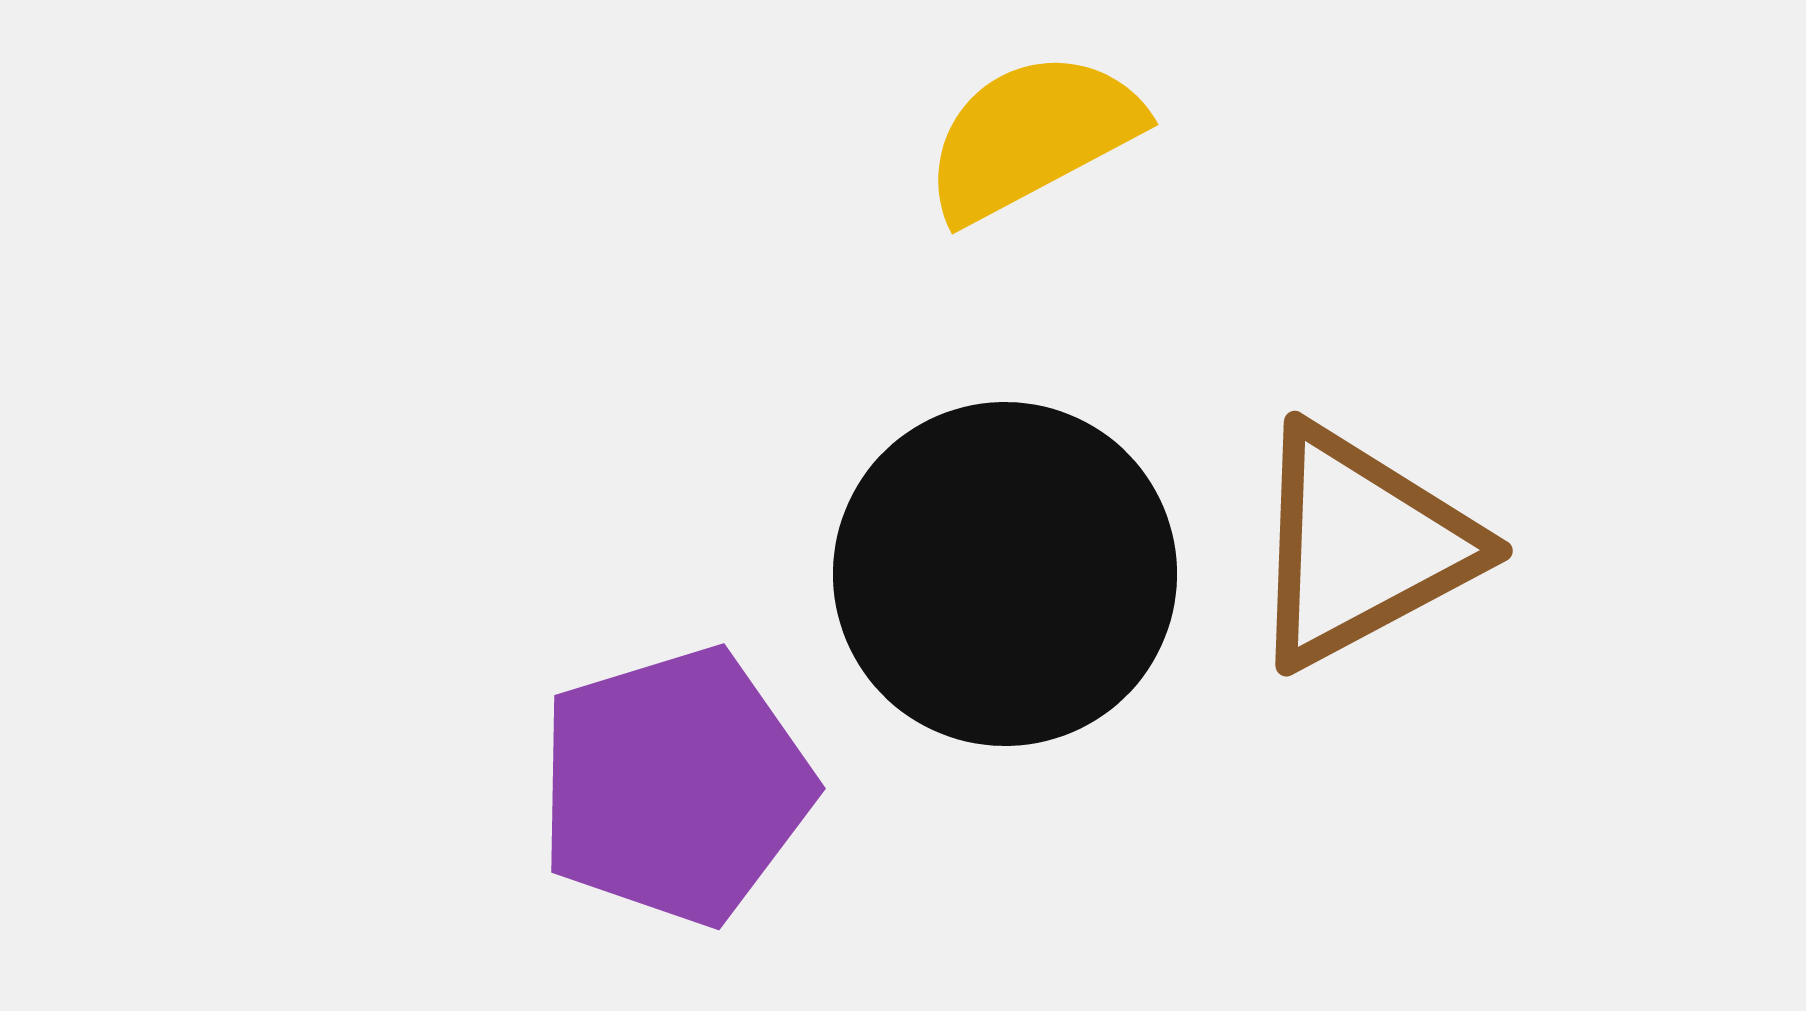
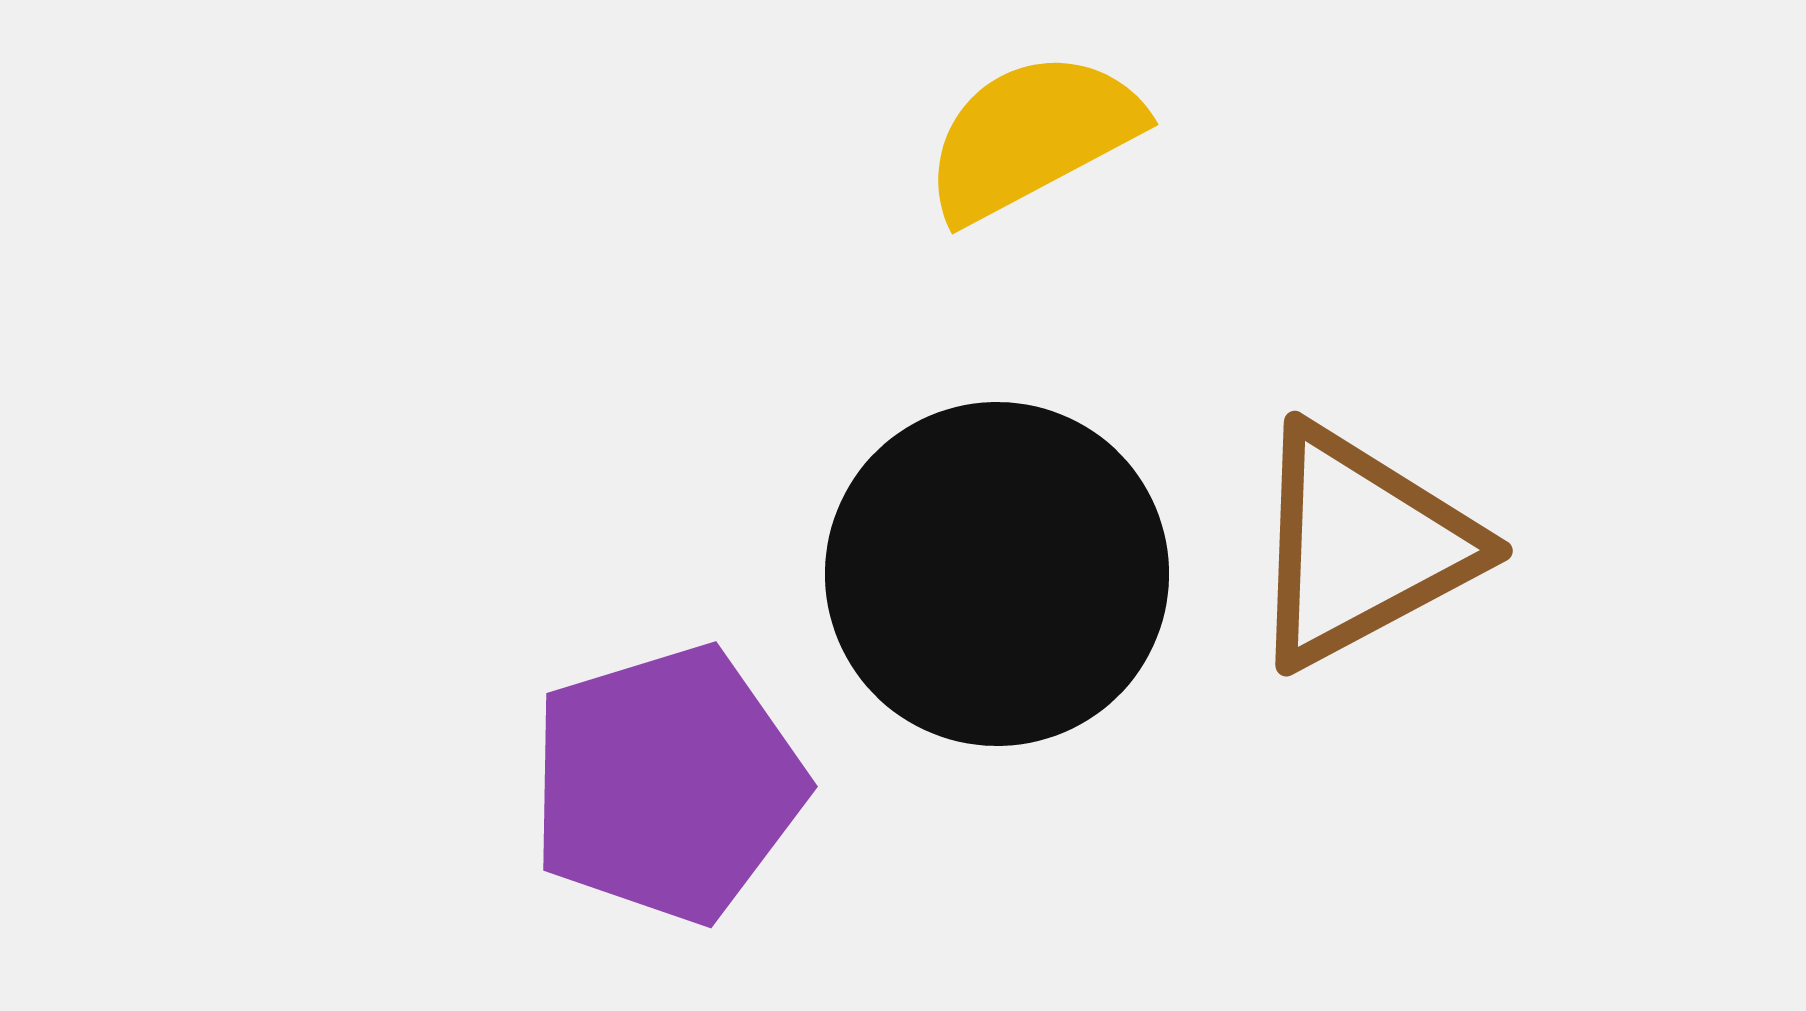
black circle: moved 8 px left
purple pentagon: moved 8 px left, 2 px up
